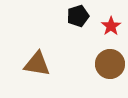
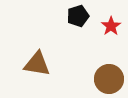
brown circle: moved 1 px left, 15 px down
